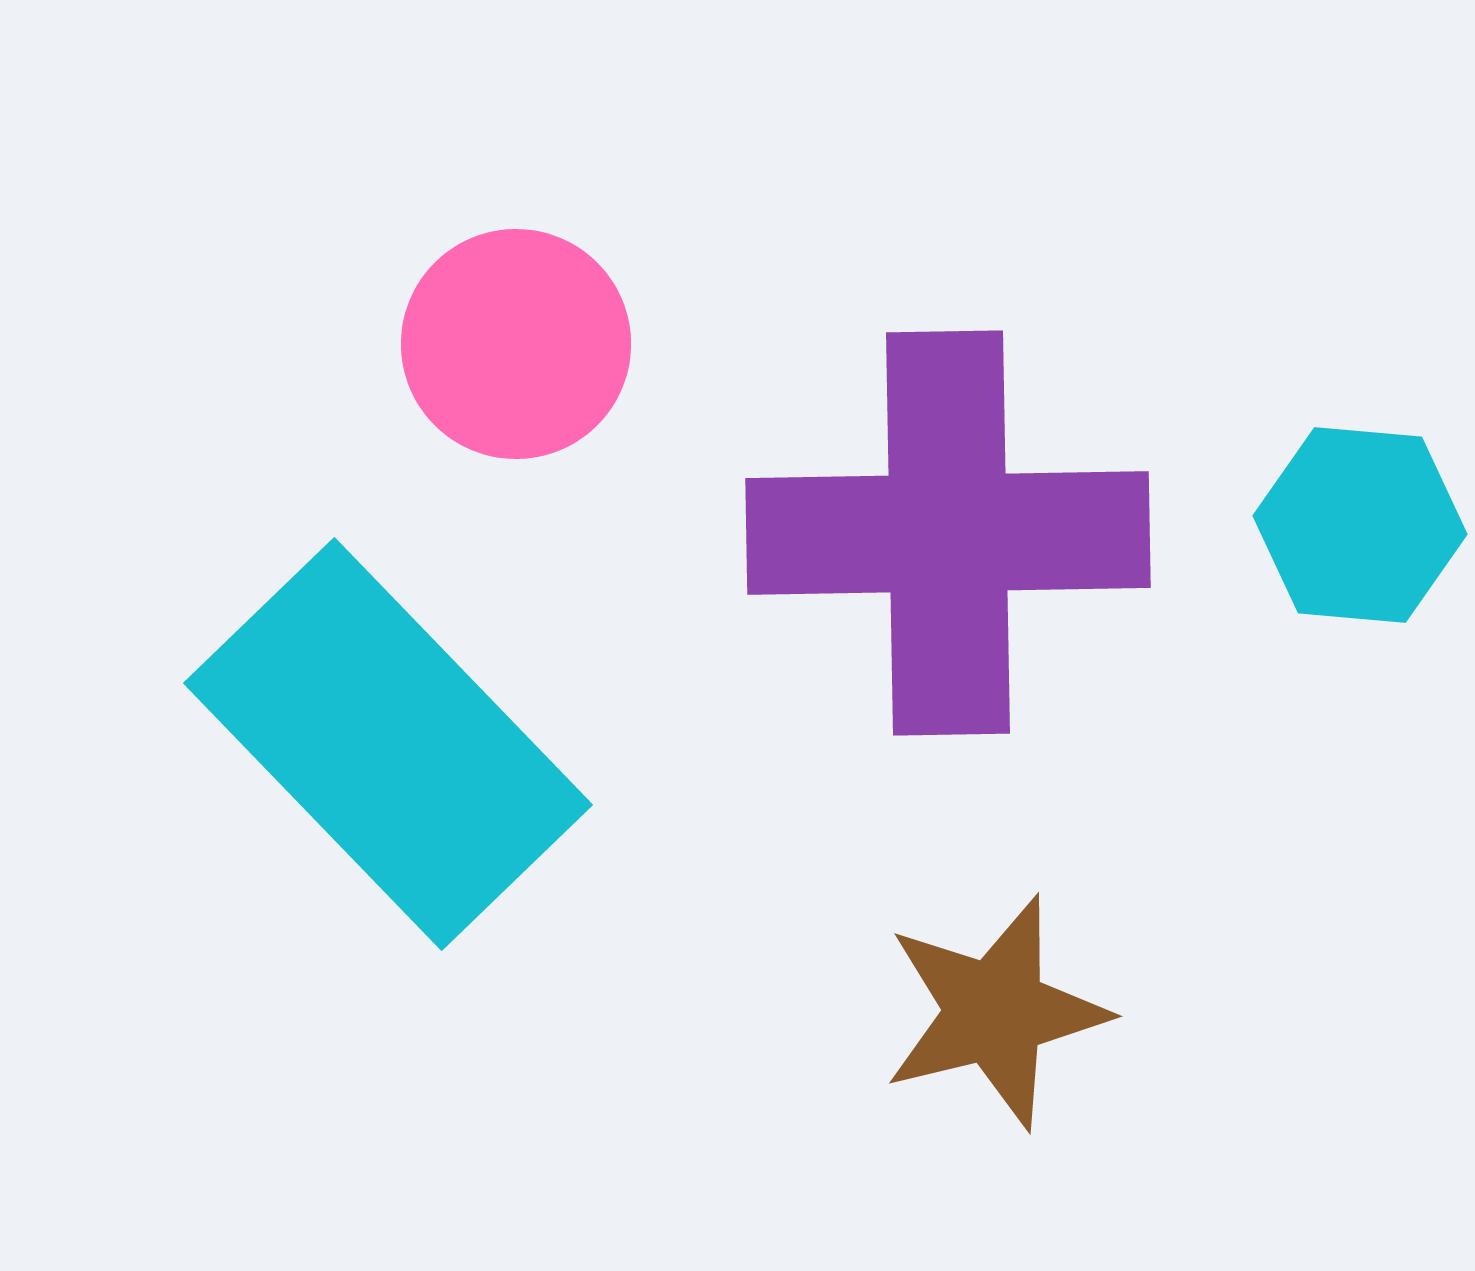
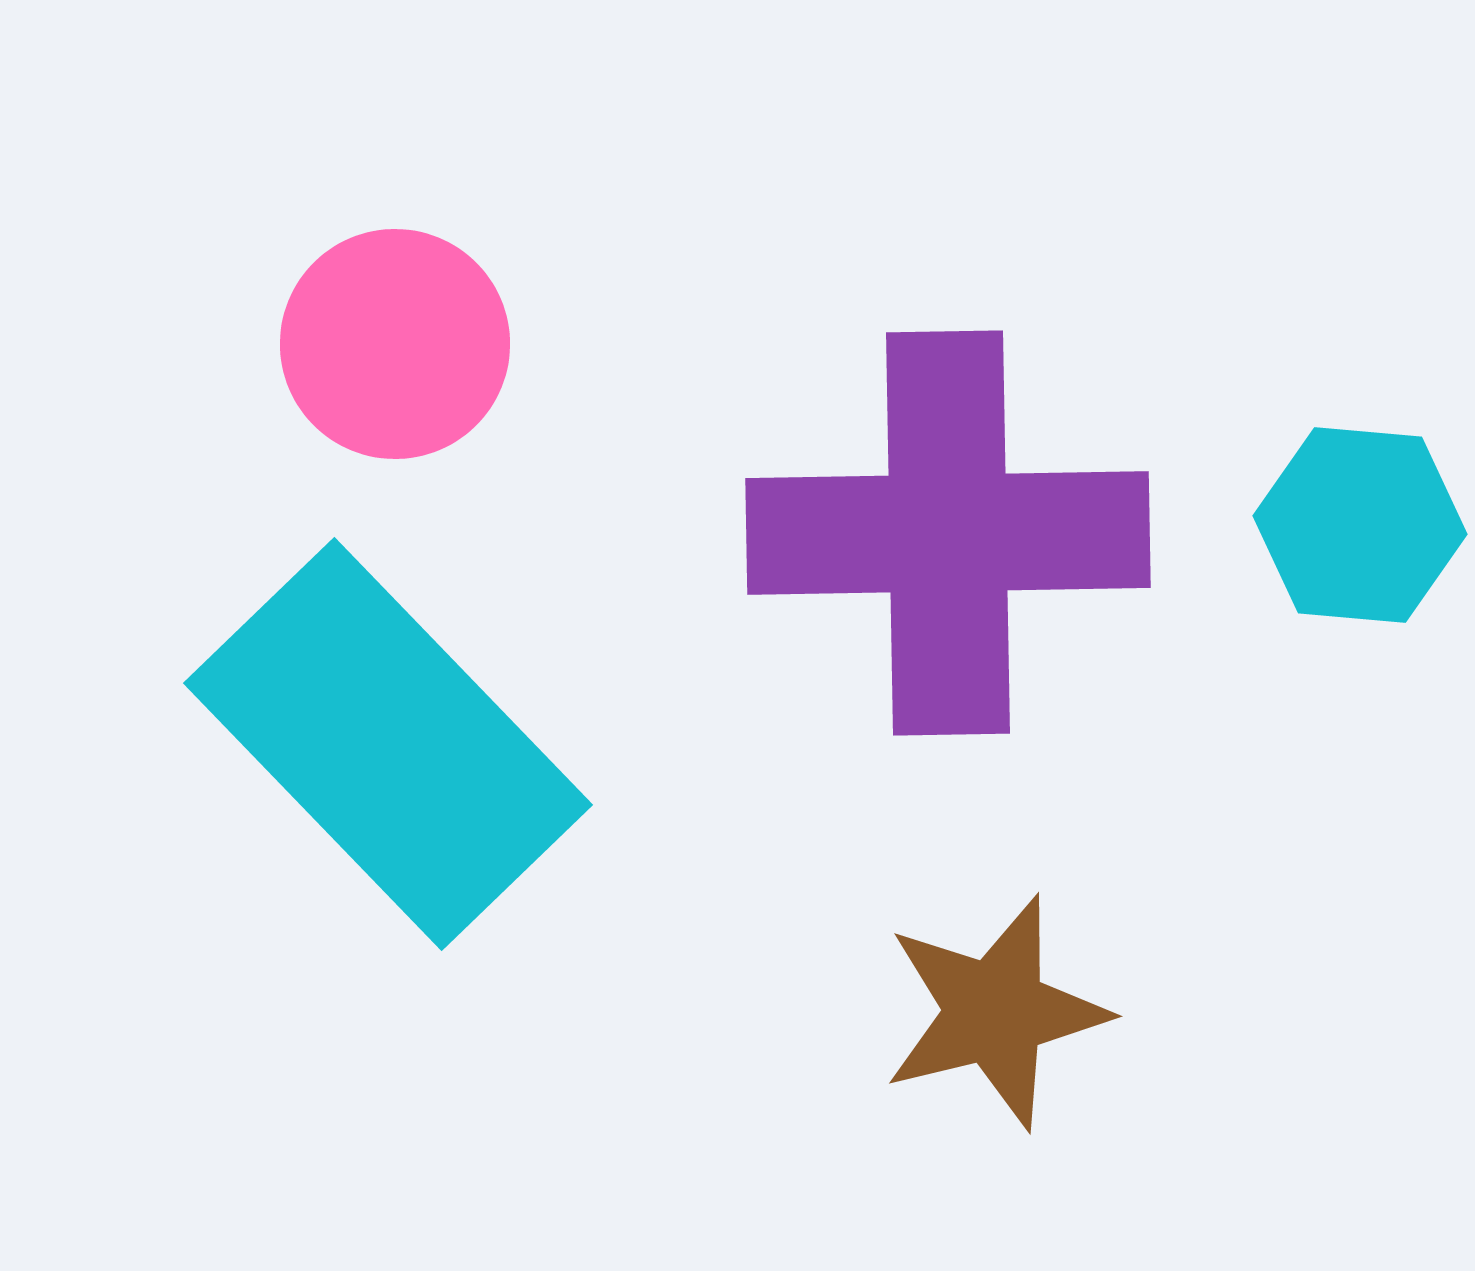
pink circle: moved 121 px left
